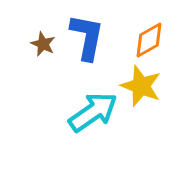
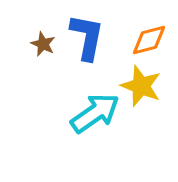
orange diamond: rotated 15 degrees clockwise
cyan arrow: moved 2 px right, 1 px down
